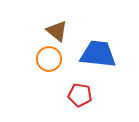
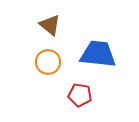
brown triangle: moved 7 px left, 6 px up
orange circle: moved 1 px left, 3 px down
